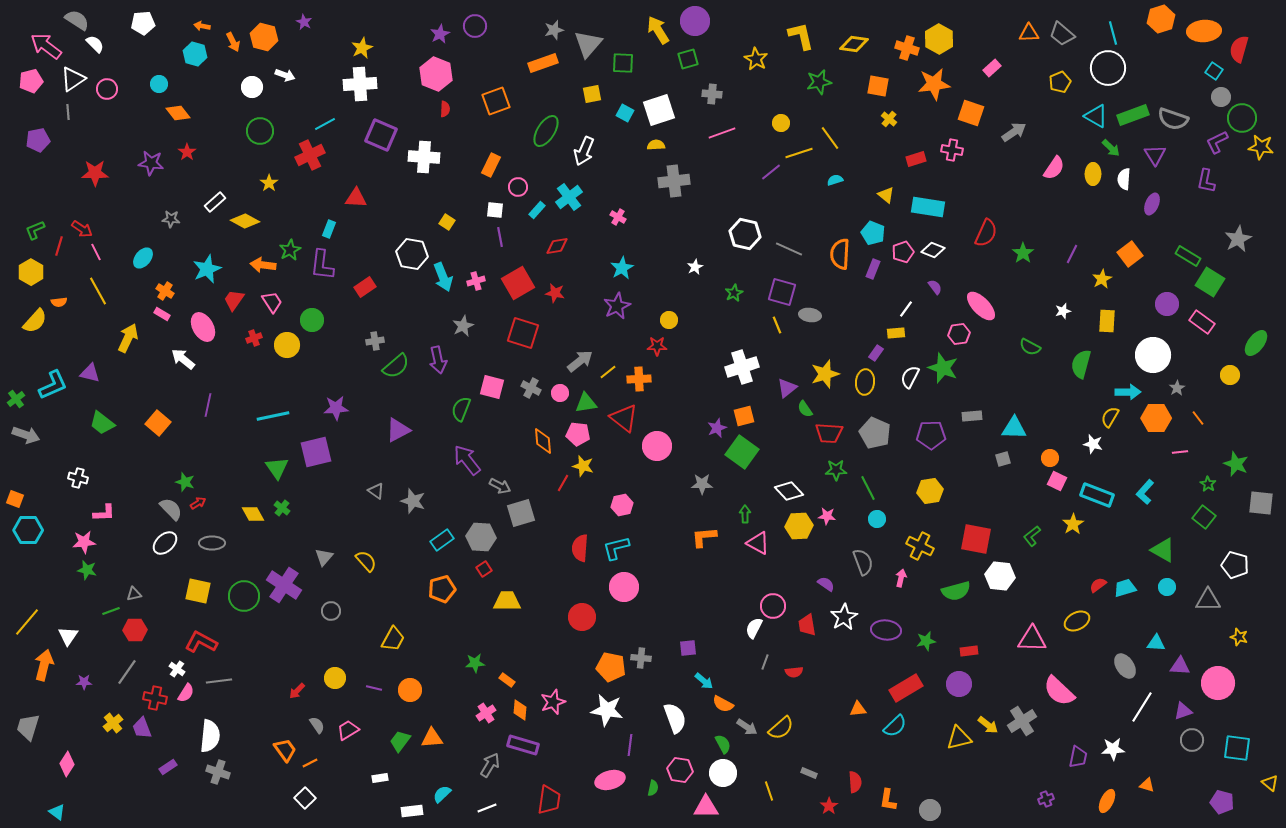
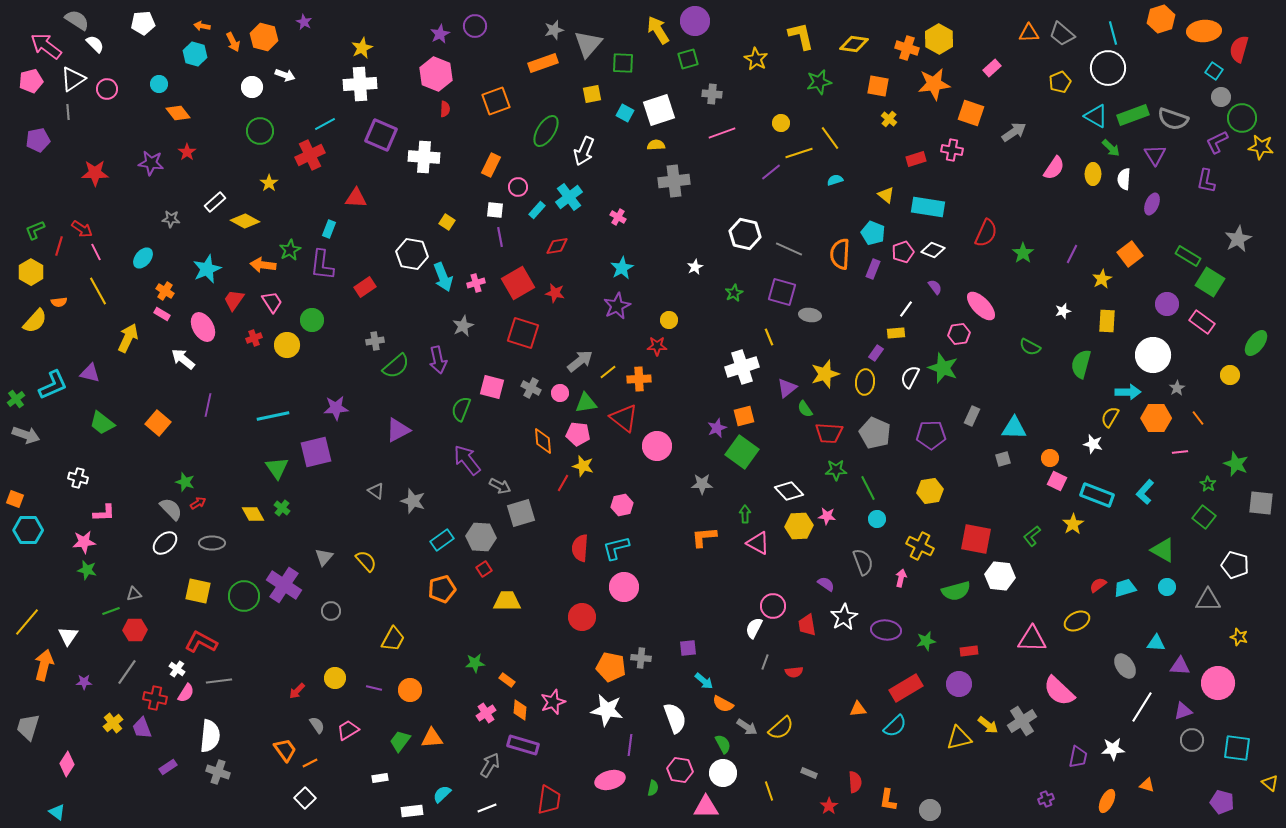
pink cross at (476, 281): moved 2 px down
yellow line at (777, 325): moved 8 px left, 12 px down
gray rectangle at (972, 416): rotated 60 degrees counterclockwise
